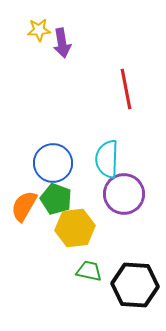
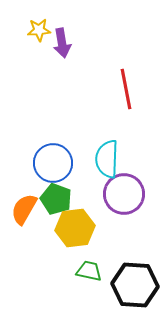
orange semicircle: moved 3 px down
